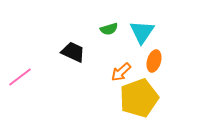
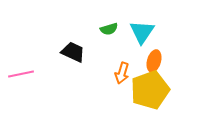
orange arrow: moved 1 px right, 1 px down; rotated 30 degrees counterclockwise
pink line: moved 1 px right, 3 px up; rotated 25 degrees clockwise
yellow pentagon: moved 11 px right, 8 px up
